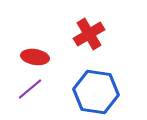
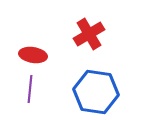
red ellipse: moved 2 px left, 2 px up
purple line: rotated 44 degrees counterclockwise
